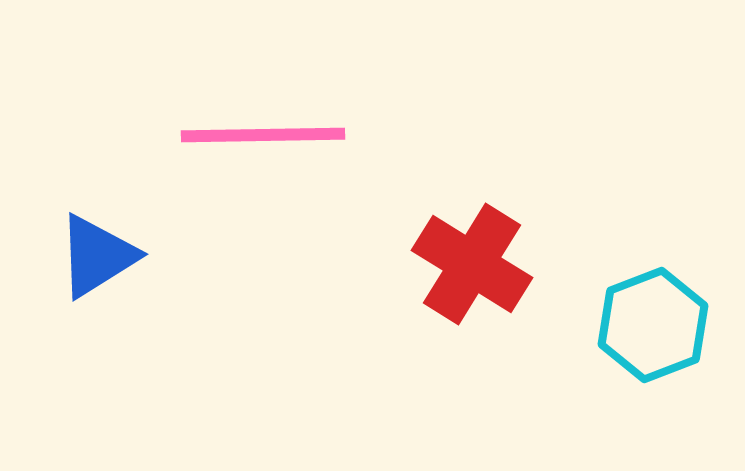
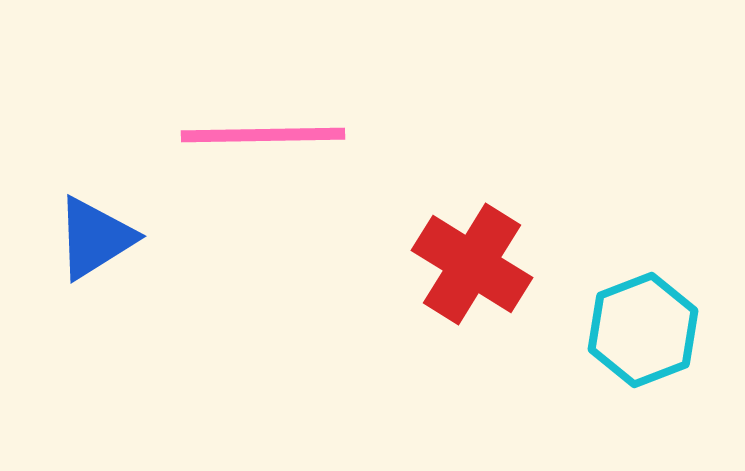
blue triangle: moved 2 px left, 18 px up
cyan hexagon: moved 10 px left, 5 px down
